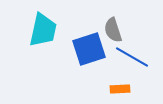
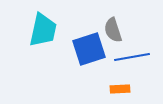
blue line: rotated 40 degrees counterclockwise
